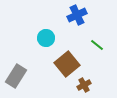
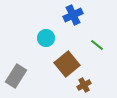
blue cross: moved 4 px left
